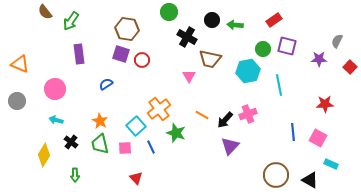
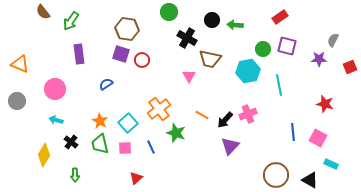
brown semicircle at (45, 12): moved 2 px left
red rectangle at (274, 20): moved 6 px right, 3 px up
black cross at (187, 37): moved 1 px down
gray semicircle at (337, 41): moved 4 px left, 1 px up
red square at (350, 67): rotated 24 degrees clockwise
red star at (325, 104): rotated 18 degrees clockwise
cyan square at (136, 126): moved 8 px left, 3 px up
red triangle at (136, 178): rotated 32 degrees clockwise
